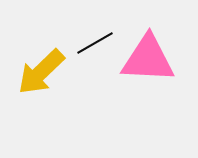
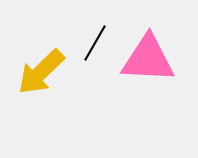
black line: rotated 30 degrees counterclockwise
